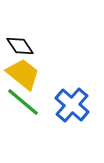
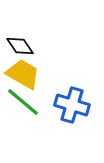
yellow trapezoid: rotated 9 degrees counterclockwise
blue cross: rotated 24 degrees counterclockwise
